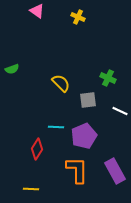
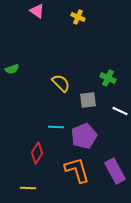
red diamond: moved 4 px down
orange L-shape: rotated 16 degrees counterclockwise
yellow line: moved 3 px left, 1 px up
